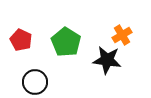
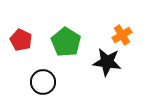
black star: moved 2 px down
black circle: moved 8 px right
